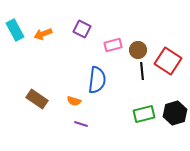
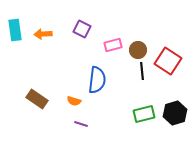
cyan rectangle: rotated 20 degrees clockwise
orange arrow: rotated 18 degrees clockwise
